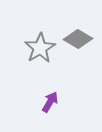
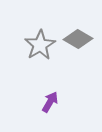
gray star: moved 3 px up
